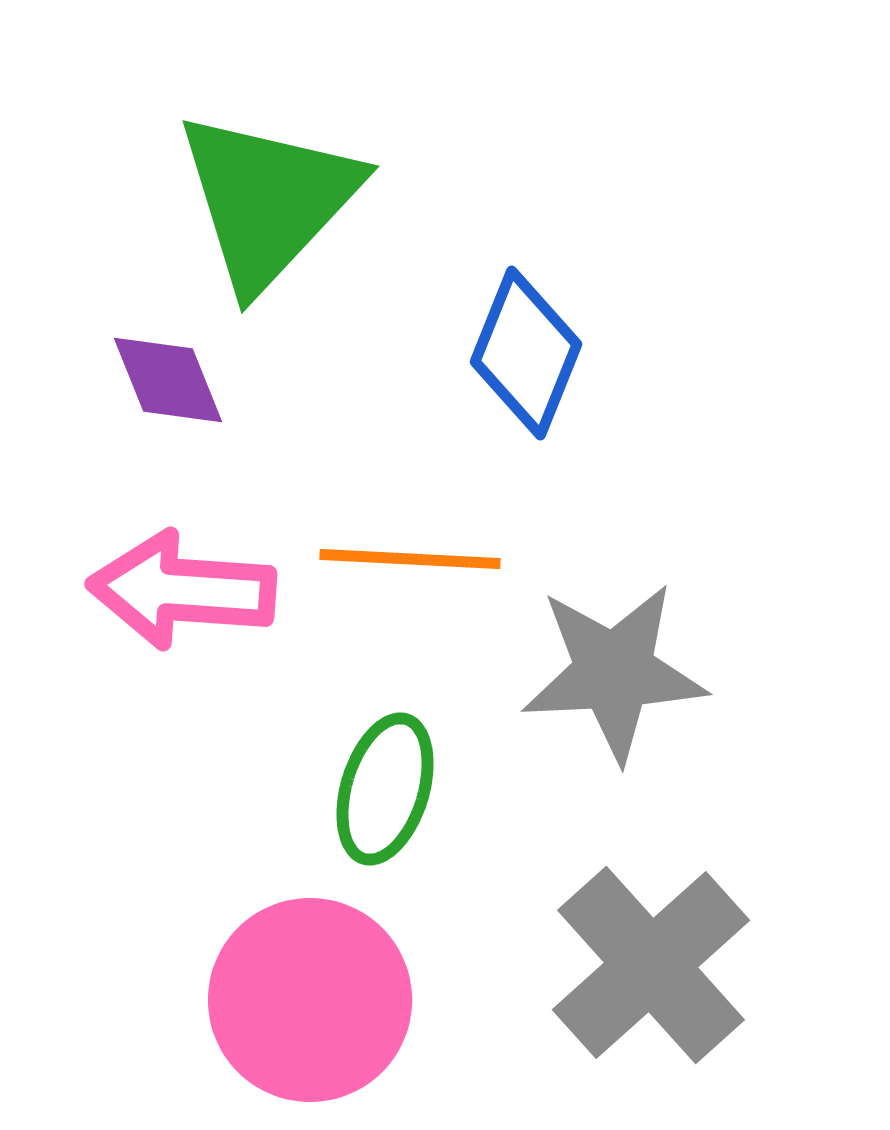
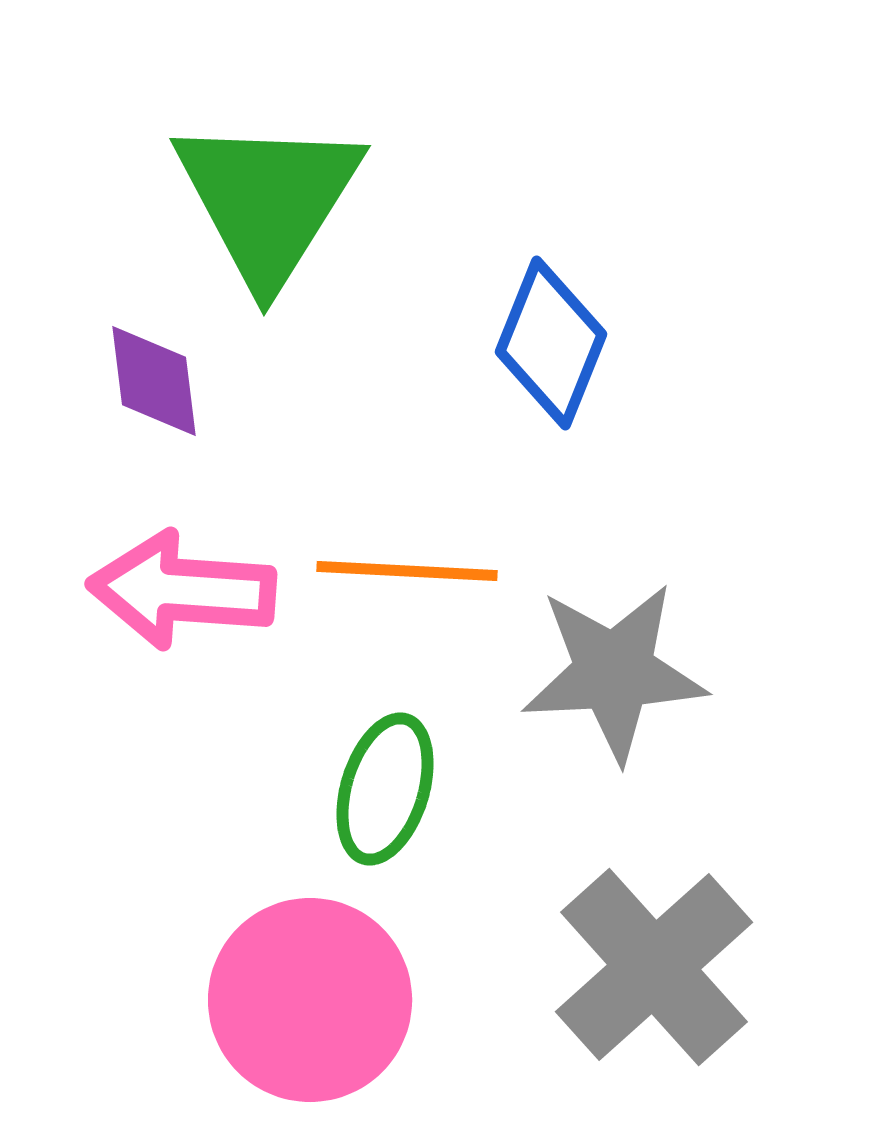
green triangle: rotated 11 degrees counterclockwise
blue diamond: moved 25 px right, 10 px up
purple diamond: moved 14 px left, 1 px down; rotated 15 degrees clockwise
orange line: moved 3 px left, 12 px down
gray cross: moved 3 px right, 2 px down
